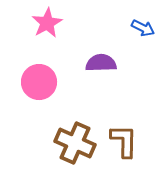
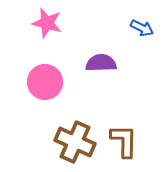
pink star: rotated 28 degrees counterclockwise
blue arrow: moved 1 px left
pink circle: moved 6 px right
brown cross: moved 1 px up
